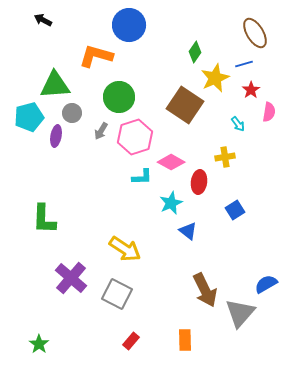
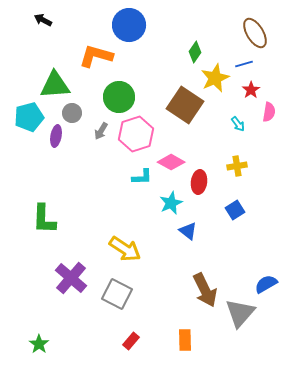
pink hexagon: moved 1 px right, 3 px up
yellow cross: moved 12 px right, 9 px down
